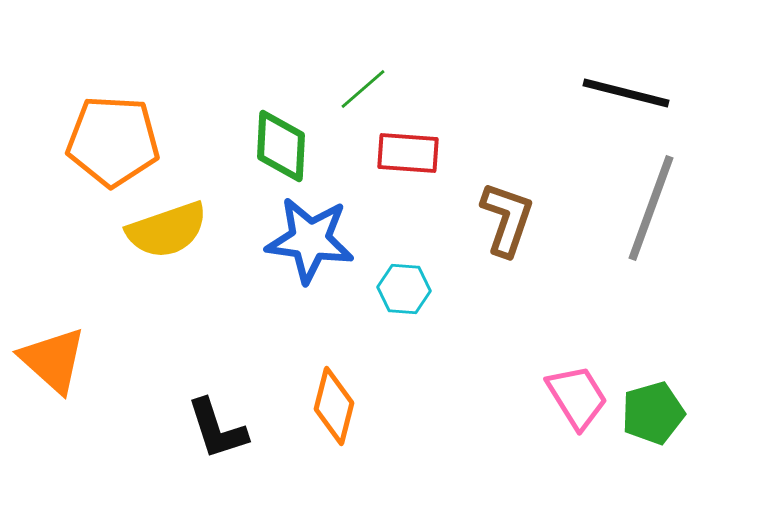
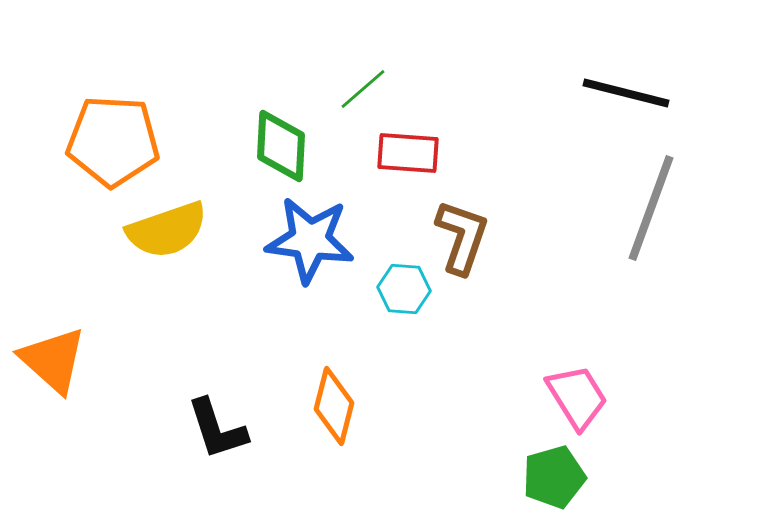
brown L-shape: moved 45 px left, 18 px down
green pentagon: moved 99 px left, 64 px down
